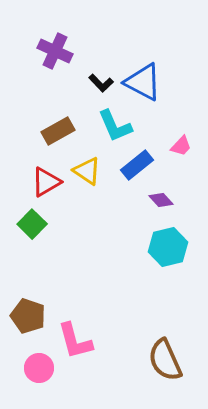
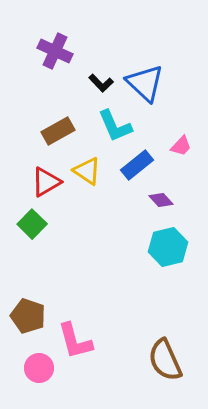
blue triangle: moved 2 px right, 1 px down; rotated 15 degrees clockwise
